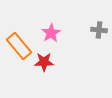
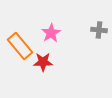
orange rectangle: moved 1 px right
red star: moved 1 px left
